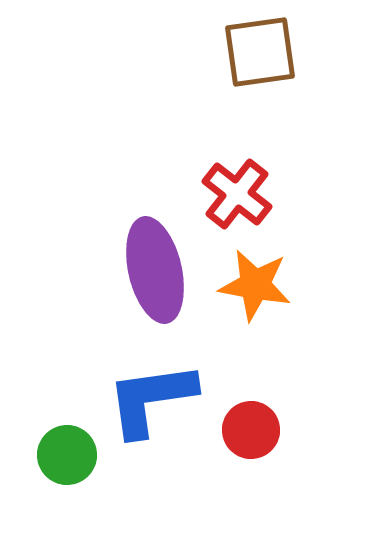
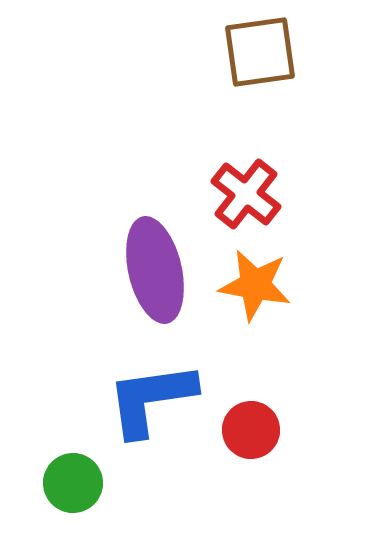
red cross: moved 9 px right
green circle: moved 6 px right, 28 px down
